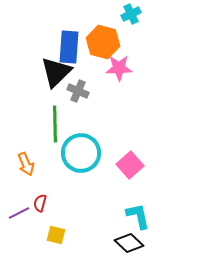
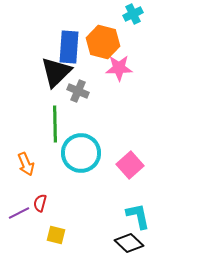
cyan cross: moved 2 px right
